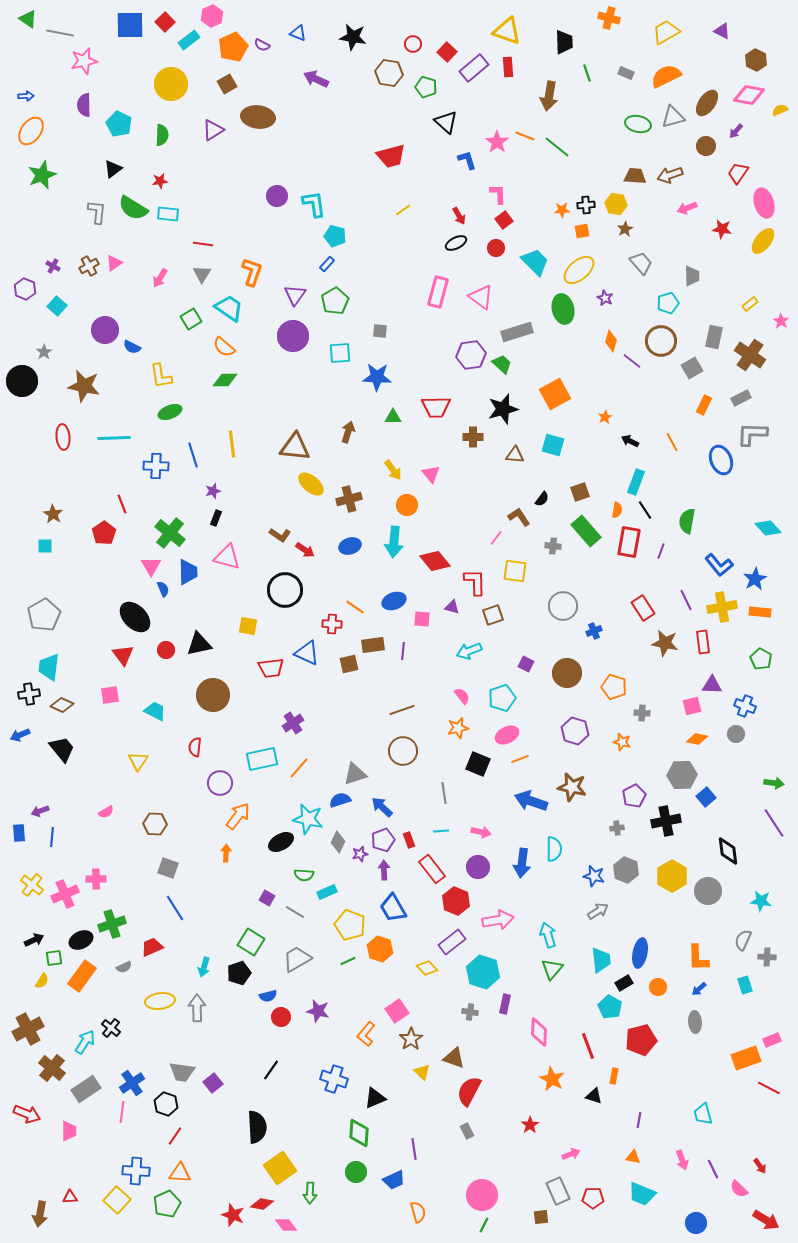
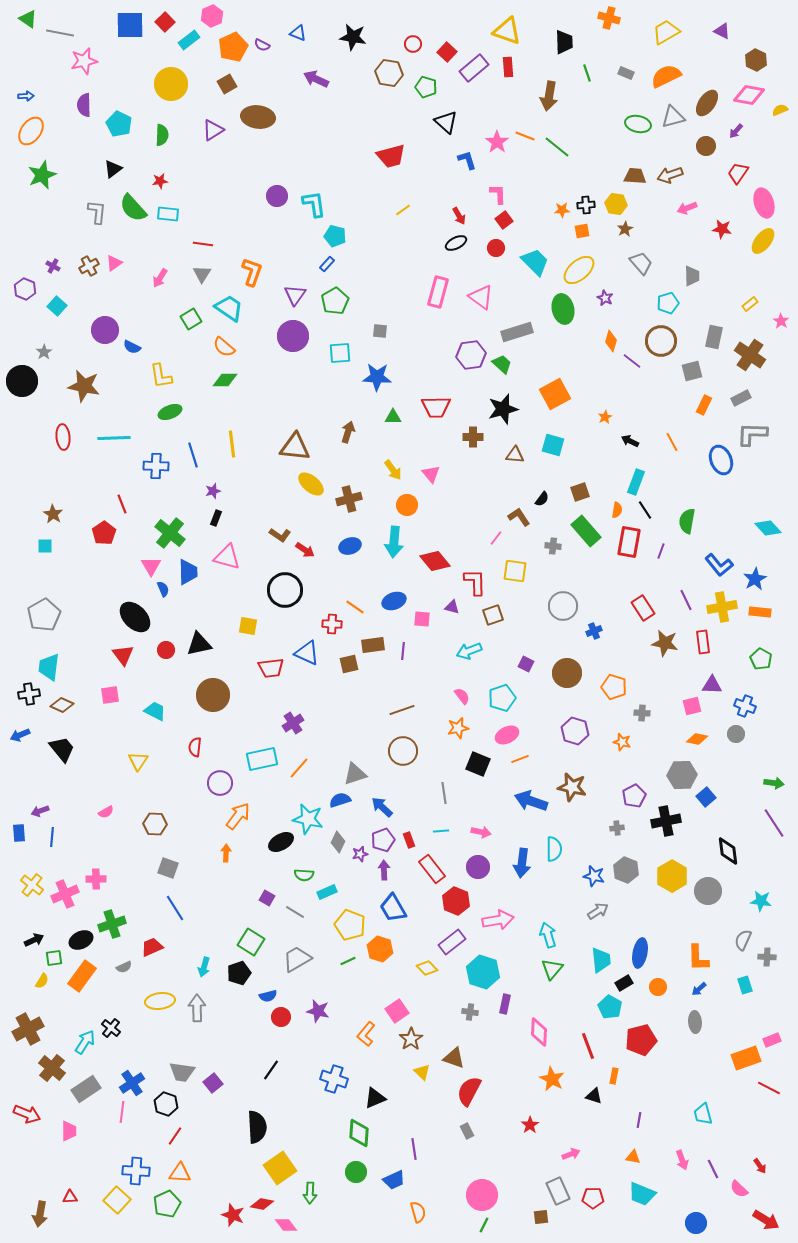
green semicircle at (133, 208): rotated 16 degrees clockwise
gray square at (692, 368): moved 3 px down; rotated 15 degrees clockwise
